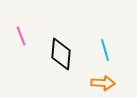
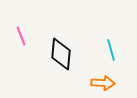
cyan line: moved 6 px right
